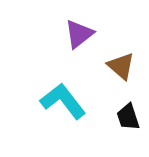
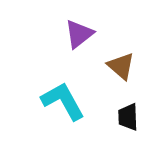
cyan L-shape: rotated 9 degrees clockwise
black trapezoid: rotated 16 degrees clockwise
